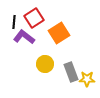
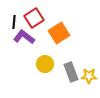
yellow star: moved 2 px right, 3 px up
